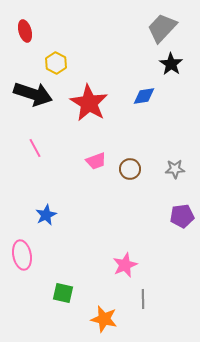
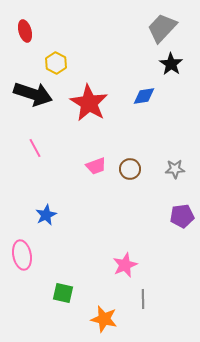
pink trapezoid: moved 5 px down
